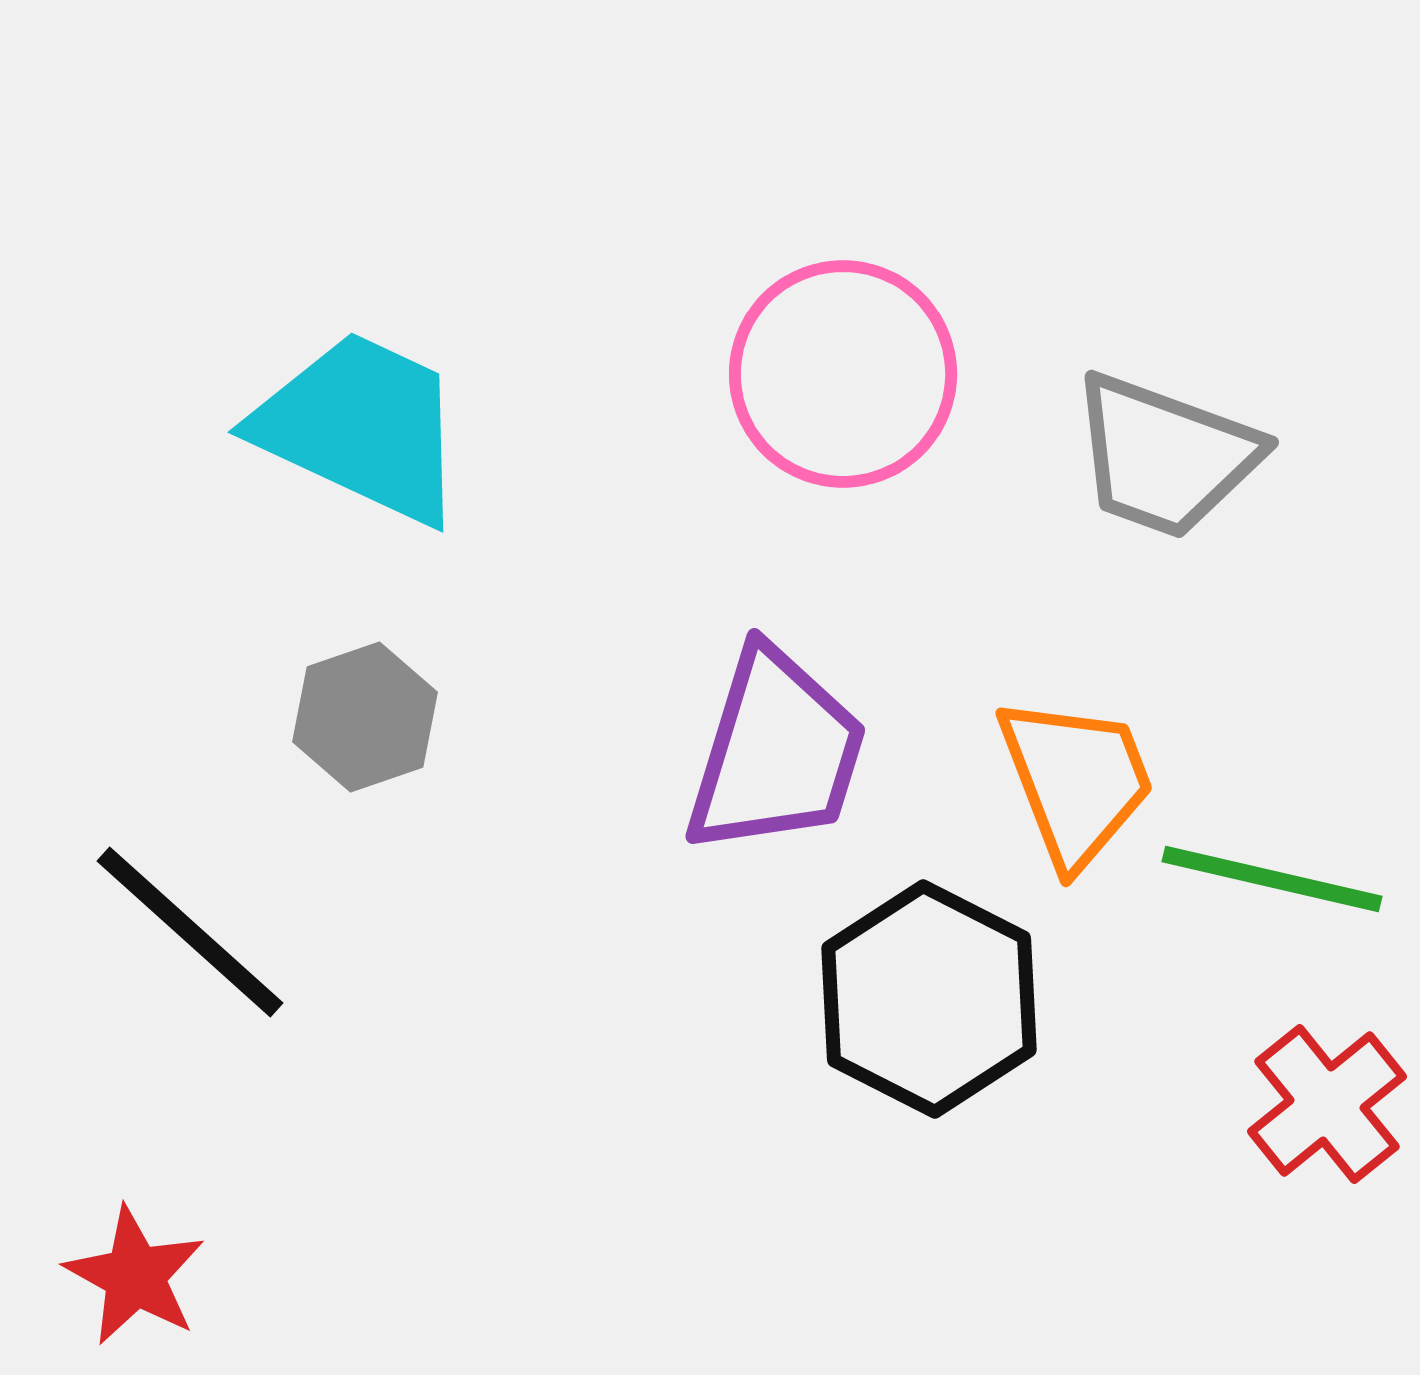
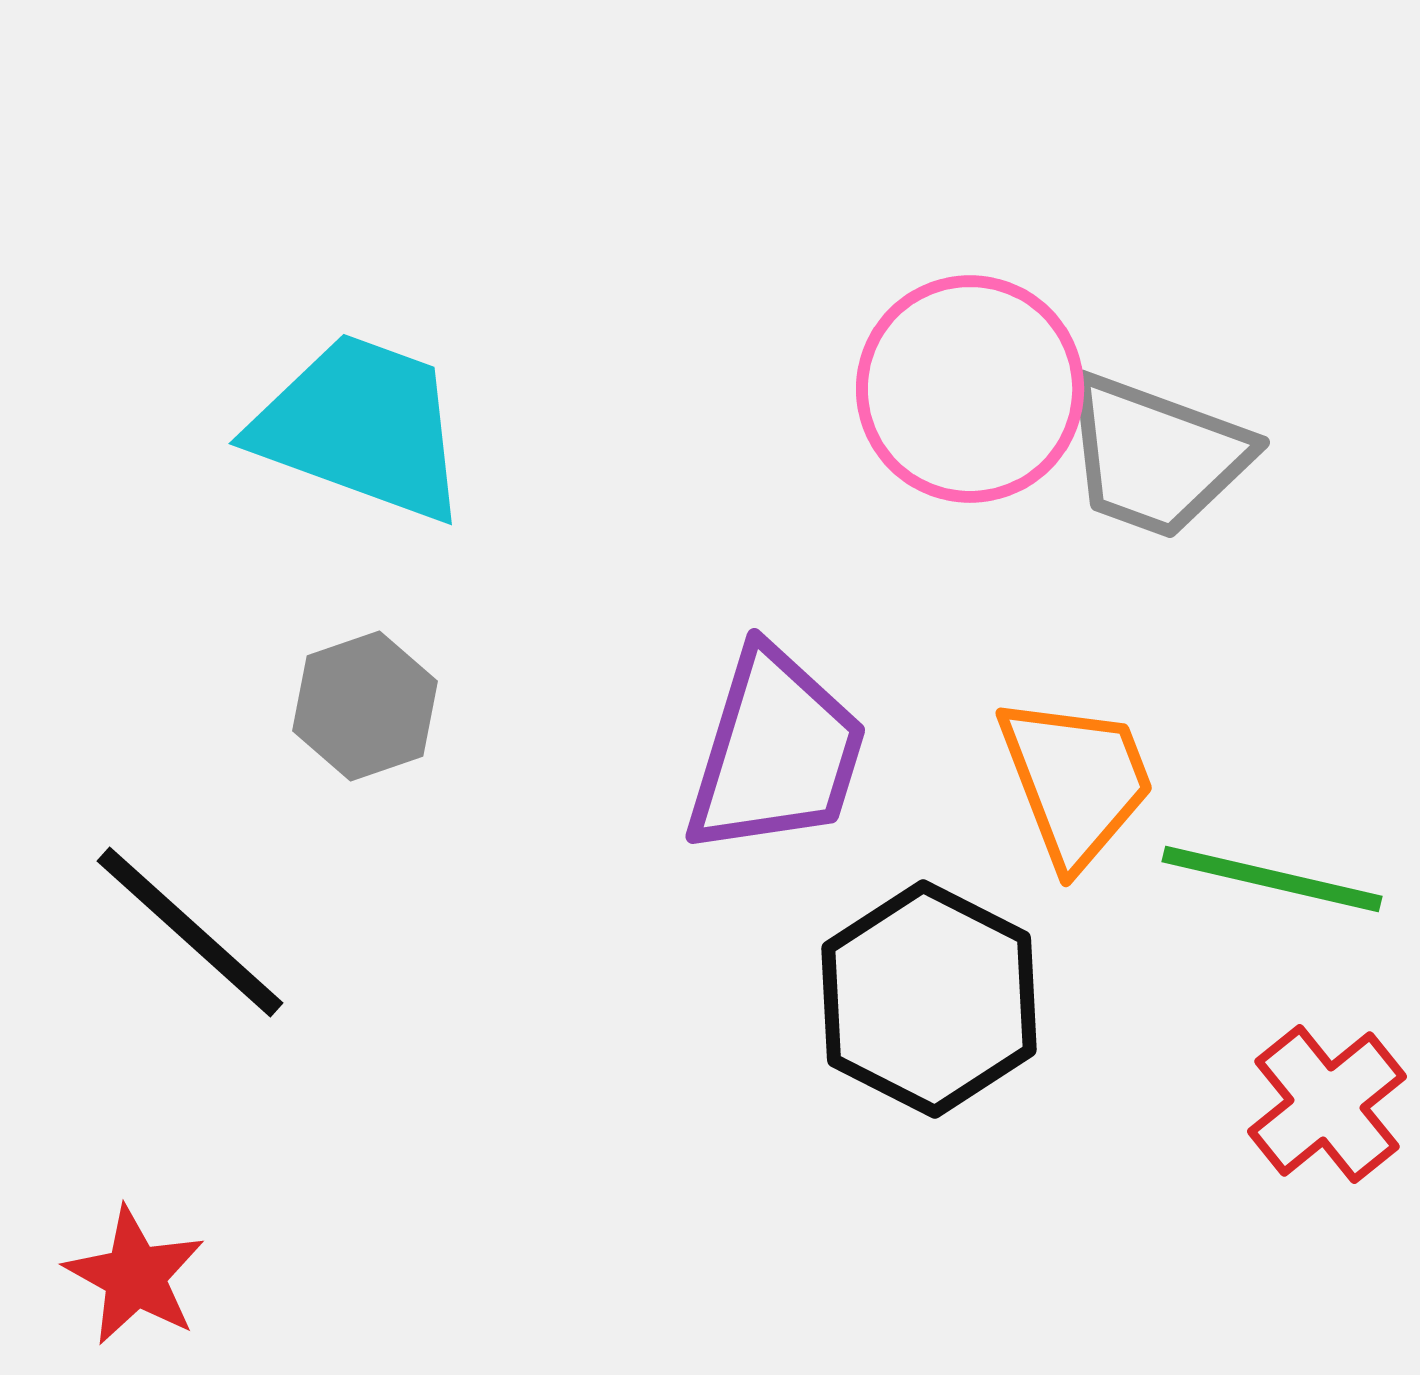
pink circle: moved 127 px right, 15 px down
cyan trapezoid: rotated 5 degrees counterclockwise
gray trapezoid: moved 9 px left
gray hexagon: moved 11 px up
